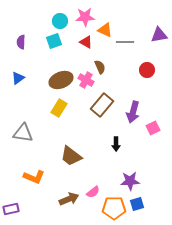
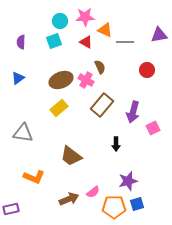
yellow rectangle: rotated 18 degrees clockwise
purple star: moved 2 px left; rotated 12 degrees counterclockwise
orange pentagon: moved 1 px up
